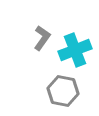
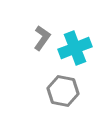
cyan cross: moved 2 px up
